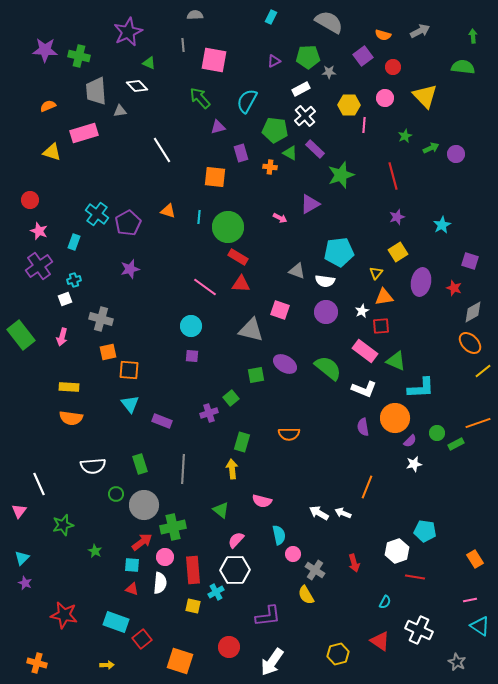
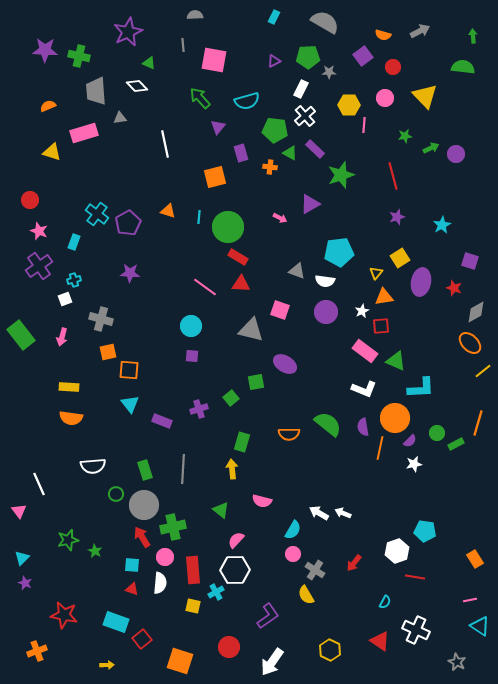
cyan rectangle at (271, 17): moved 3 px right
gray semicircle at (329, 22): moved 4 px left
white rectangle at (301, 89): rotated 36 degrees counterclockwise
cyan semicircle at (247, 101): rotated 135 degrees counterclockwise
gray triangle at (120, 111): moved 7 px down
purple triangle at (218, 127): rotated 35 degrees counterclockwise
green star at (405, 136): rotated 16 degrees clockwise
white line at (162, 150): moved 3 px right, 6 px up; rotated 20 degrees clockwise
orange square at (215, 177): rotated 20 degrees counterclockwise
yellow square at (398, 252): moved 2 px right, 6 px down
purple star at (130, 269): moved 4 px down; rotated 18 degrees clockwise
gray diamond at (473, 312): moved 3 px right
green semicircle at (328, 368): moved 56 px down
green square at (256, 375): moved 7 px down
purple cross at (209, 413): moved 10 px left, 4 px up
orange line at (478, 423): rotated 55 degrees counterclockwise
green rectangle at (140, 464): moved 5 px right, 6 px down
orange line at (367, 487): moved 13 px right, 39 px up; rotated 10 degrees counterclockwise
pink triangle at (19, 511): rotated 14 degrees counterclockwise
green star at (63, 525): moved 5 px right, 15 px down
cyan semicircle at (279, 535): moved 14 px right, 5 px up; rotated 42 degrees clockwise
red arrow at (142, 542): moved 5 px up; rotated 85 degrees counterclockwise
red arrow at (354, 563): rotated 54 degrees clockwise
purple L-shape at (268, 616): rotated 28 degrees counterclockwise
white cross at (419, 630): moved 3 px left
yellow hexagon at (338, 654): moved 8 px left, 4 px up; rotated 20 degrees counterclockwise
orange cross at (37, 663): moved 12 px up; rotated 36 degrees counterclockwise
